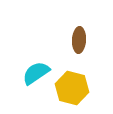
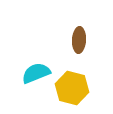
cyan semicircle: rotated 12 degrees clockwise
